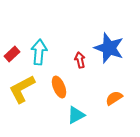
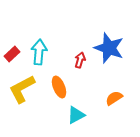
red arrow: rotated 28 degrees clockwise
